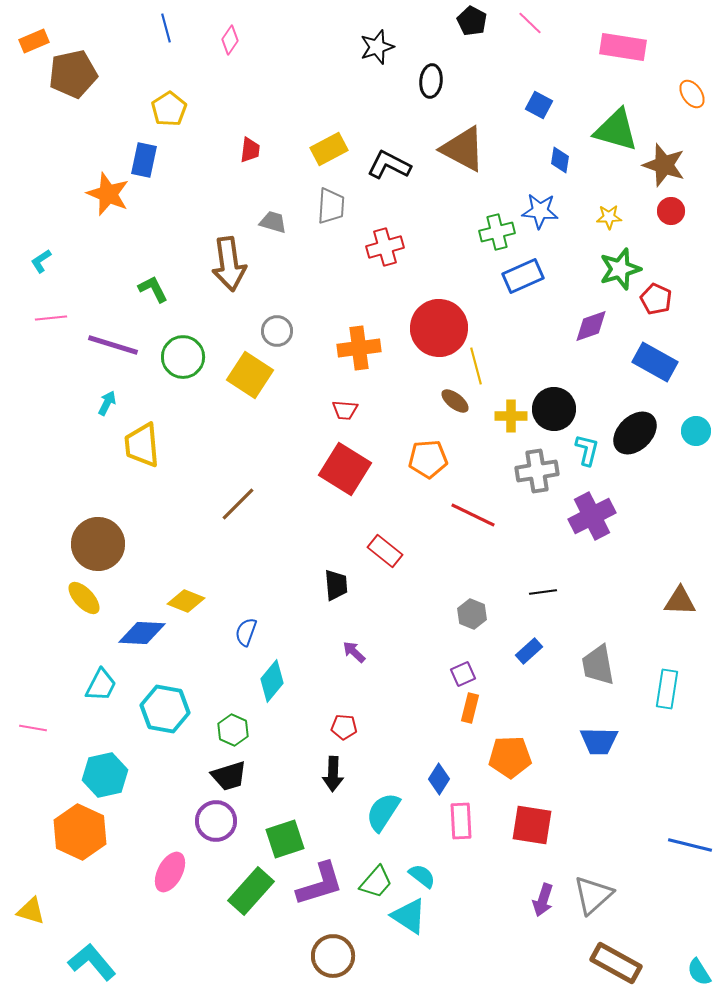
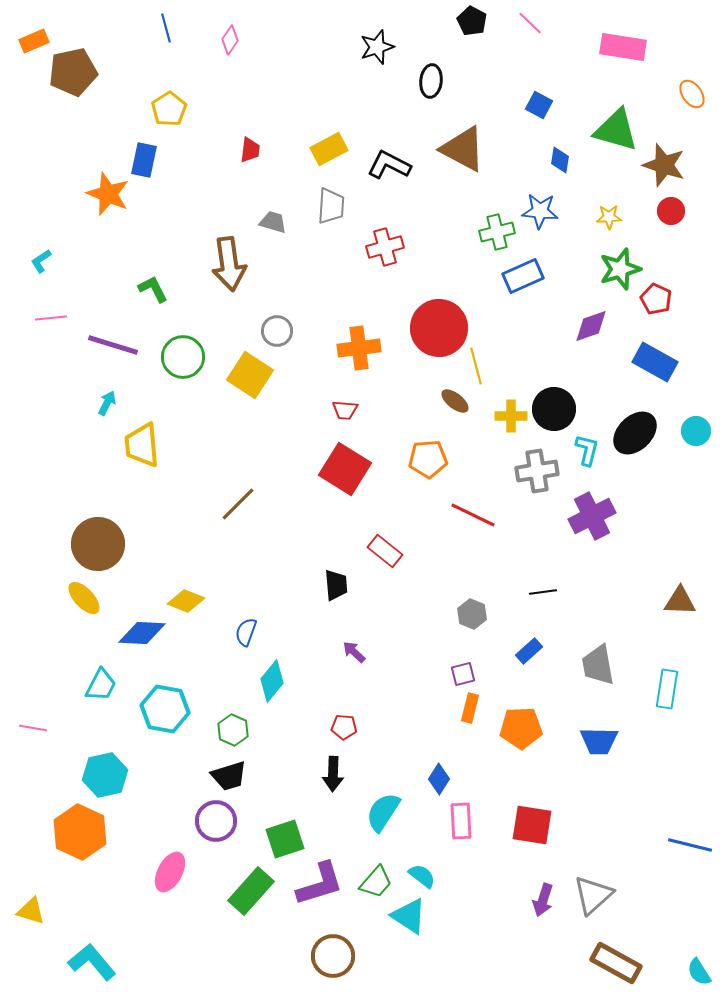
brown pentagon at (73, 74): moved 2 px up
purple square at (463, 674): rotated 10 degrees clockwise
orange pentagon at (510, 757): moved 11 px right, 29 px up
